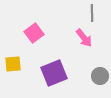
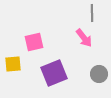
pink square: moved 9 px down; rotated 24 degrees clockwise
gray circle: moved 1 px left, 2 px up
